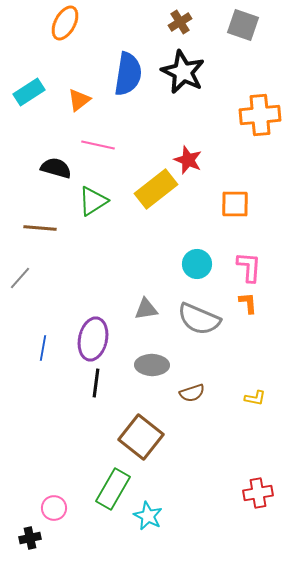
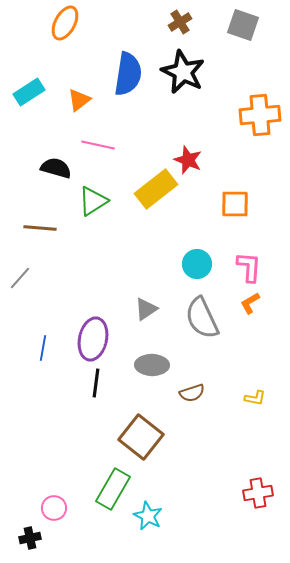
orange L-shape: moved 2 px right; rotated 115 degrees counterclockwise
gray triangle: rotated 25 degrees counterclockwise
gray semicircle: moved 3 px right, 1 px up; rotated 42 degrees clockwise
